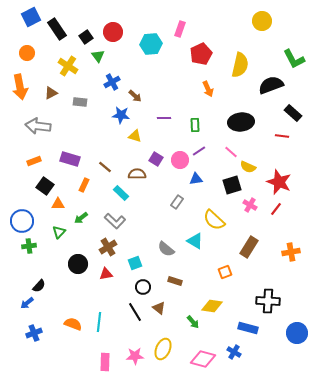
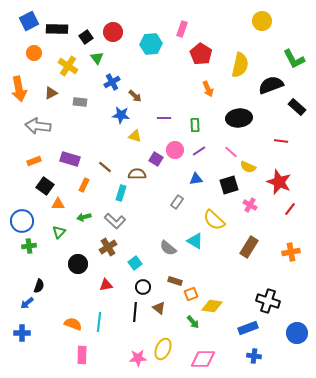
blue square at (31, 17): moved 2 px left, 4 px down
black rectangle at (57, 29): rotated 55 degrees counterclockwise
pink rectangle at (180, 29): moved 2 px right
orange circle at (27, 53): moved 7 px right
red pentagon at (201, 54): rotated 15 degrees counterclockwise
green triangle at (98, 56): moved 1 px left, 2 px down
orange arrow at (20, 87): moved 1 px left, 2 px down
black rectangle at (293, 113): moved 4 px right, 6 px up
black ellipse at (241, 122): moved 2 px left, 4 px up
red line at (282, 136): moved 1 px left, 5 px down
pink circle at (180, 160): moved 5 px left, 10 px up
black square at (232, 185): moved 3 px left
cyan rectangle at (121, 193): rotated 63 degrees clockwise
red line at (276, 209): moved 14 px right
green arrow at (81, 218): moved 3 px right, 1 px up; rotated 24 degrees clockwise
gray semicircle at (166, 249): moved 2 px right, 1 px up
cyan square at (135, 263): rotated 16 degrees counterclockwise
orange square at (225, 272): moved 34 px left, 22 px down
red triangle at (106, 274): moved 11 px down
black semicircle at (39, 286): rotated 24 degrees counterclockwise
black cross at (268, 301): rotated 15 degrees clockwise
black line at (135, 312): rotated 36 degrees clockwise
blue rectangle at (248, 328): rotated 36 degrees counterclockwise
blue cross at (34, 333): moved 12 px left; rotated 21 degrees clockwise
blue cross at (234, 352): moved 20 px right, 4 px down; rotated 24 degrees counterclockwise
pink star at (135, 356): moved 3 px right, 2 px down
pink diamond at (203, 359): rotated 15 degrees counterclockwise
pink rectangle at (105, 362): moved 23 px left, 7 px up
